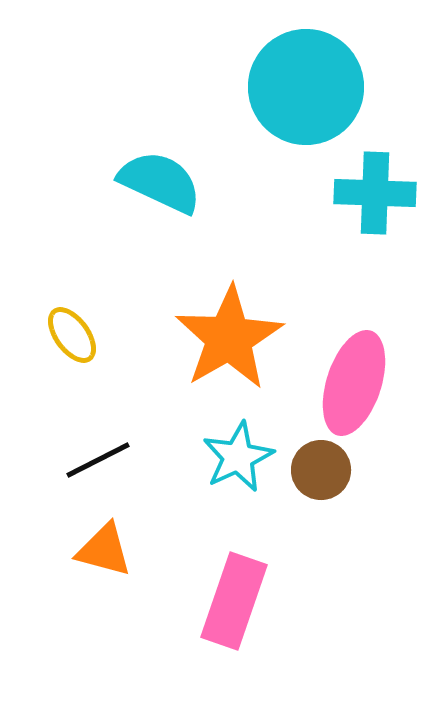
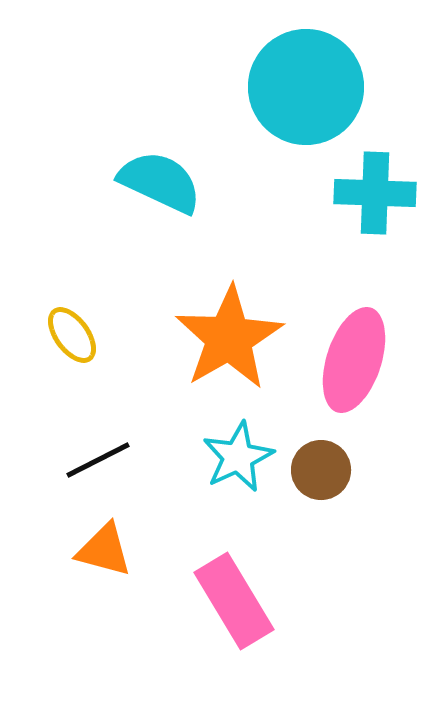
pink ellipse: moved 23 px up
pink rectangle: rotated 50 degrees counterclockwise
